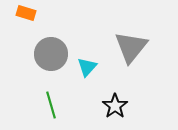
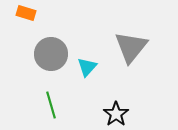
black star: moved 1 px right, 8 px down
